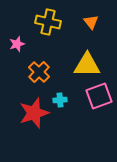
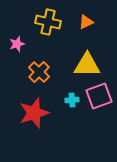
orange triangle: moved 5 px left; rotated 42 degrees clockwise
cyan cross: moved 12 px right
